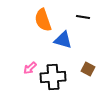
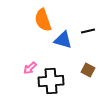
black line: moved 5 px right, 14 px down; rotated 24 degrees counterclockwise
brown square: moved 1 px down
black cross: moved 2 px left, 4 px down
